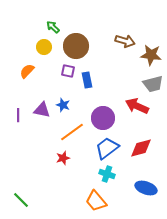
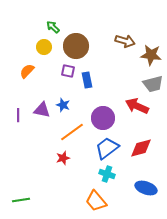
green line: rotated 54 degrees counterclockwise
